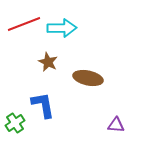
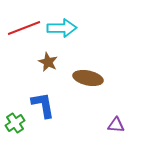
red line: moved 4 px down
